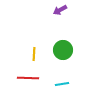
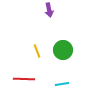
purple arrow: moved 11 px left; rotated 72 degrees counterclockwise
yellow line: moved 3 px right, 3 px up; rotated 24 degrees counterclockwise
red line: moved 4 px left, 1 px down
